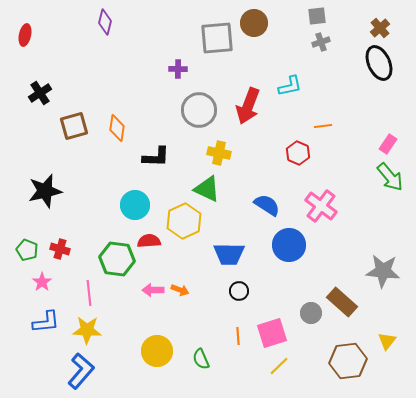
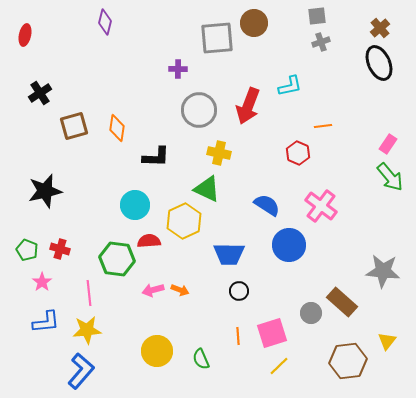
pink arrow at (153, 290): rotated 15 degrees counterclockwise
yellow star at (87, 330): rotated 8 degrees counterclockwise
